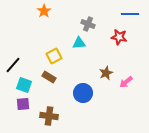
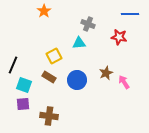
black line: rotated 18 degrees counterclockwise
pink arrow: moved 2 px left; rotated 96 degrees clockwise
blue circle: moved 6 px left, 13 px up
